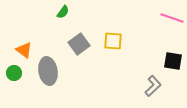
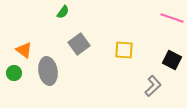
yellow square: moved 11 px right, 9 px down
black square: moved 1 px left, 1 px up; rotated 18 degrees clockwise
